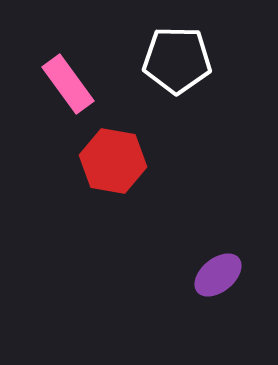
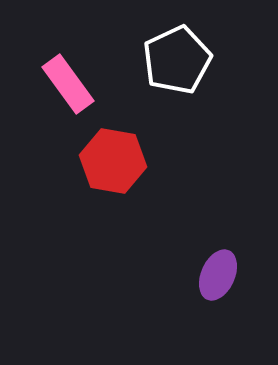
white pentagon: rotated 26 degrees counterclockwise
purple ellipse: rotated 27 degrees counterclockwise
